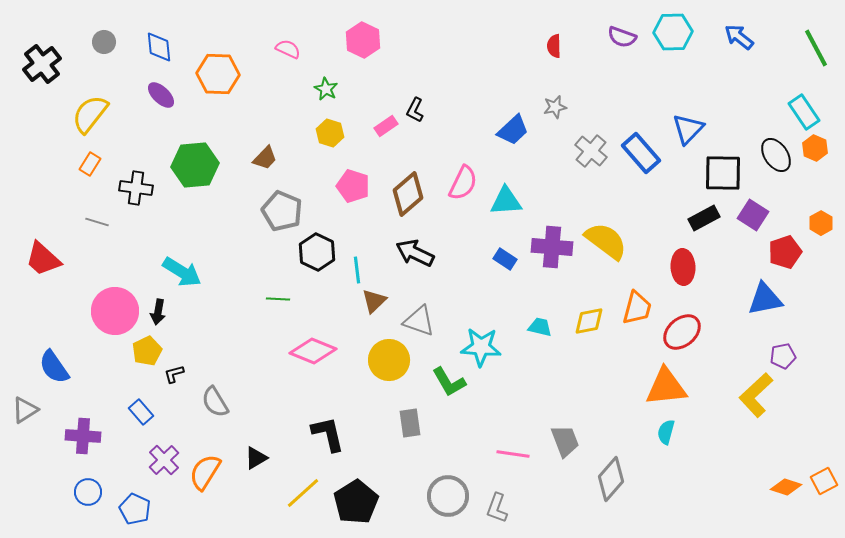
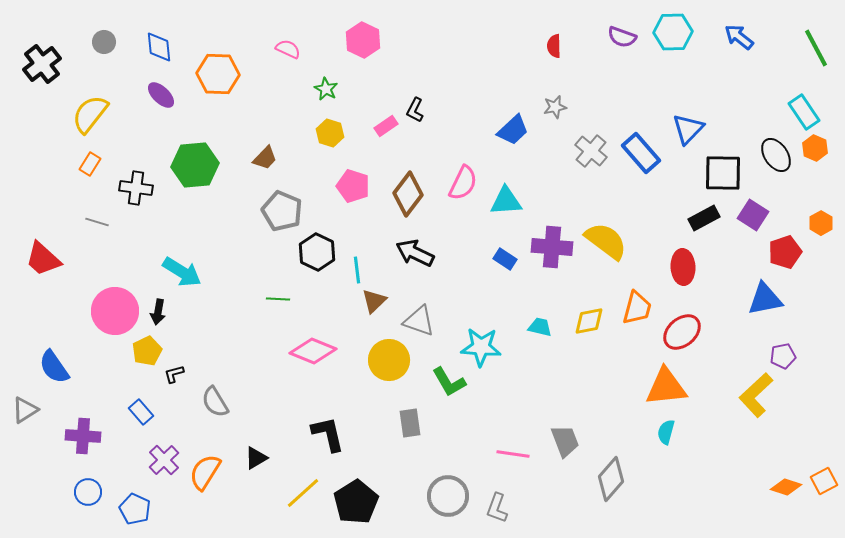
brown diamond at (408, 194): rotated 12 degrees counterclockwise
